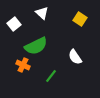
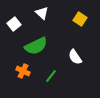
orange cross: moved 6 px down
